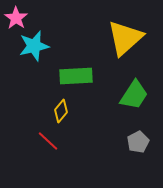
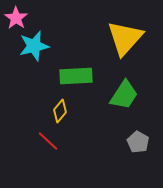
yellow triangle: rotated 6 degrees counterclockwise
green trapezoid: moved 10 px left
yellow diamond: moved 1 px left
gray pentagon: rotated 15 degrees counterclockwise
